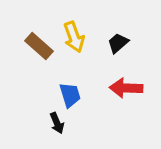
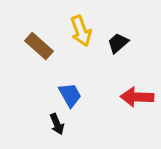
yellow arrow: moved 7 px right, 6 px up
red arrow: moved 11 px right, 9 px down
blue trapezoid: rotated 12 degrees counterclockwise
black arrow: moved 1 px down
